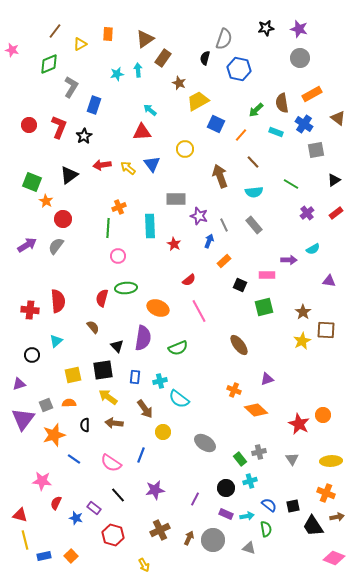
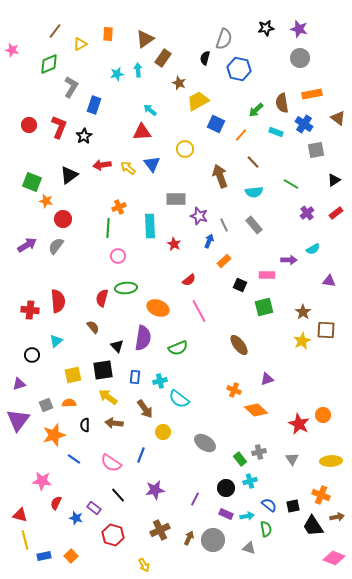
orange rectangle at (312, 94): rotated 18 degrees clockwise
orange star at (46, 201): rotated 16 degrees counterclockwise
purple triangle at (23, 419): moved 5 px left, 1 px down
orange cross at (326, 493): moved 5 px left, 2 px down
